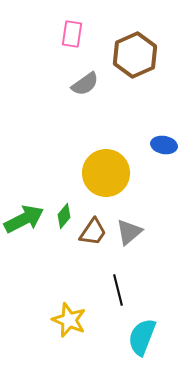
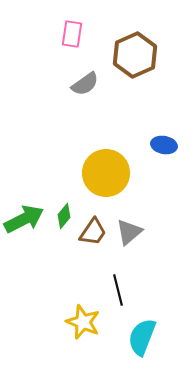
yellow star: moved 14 px right, 2 px down
